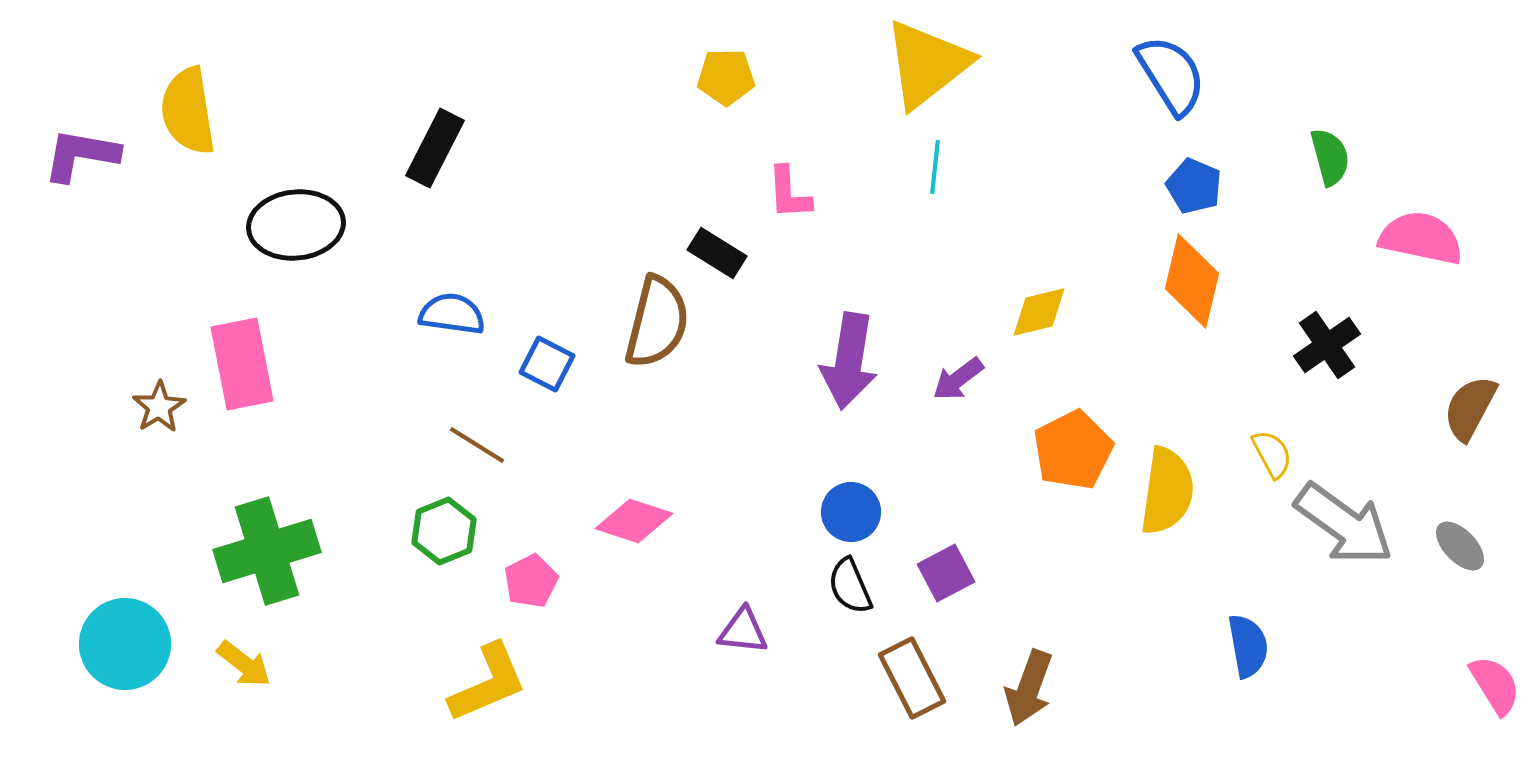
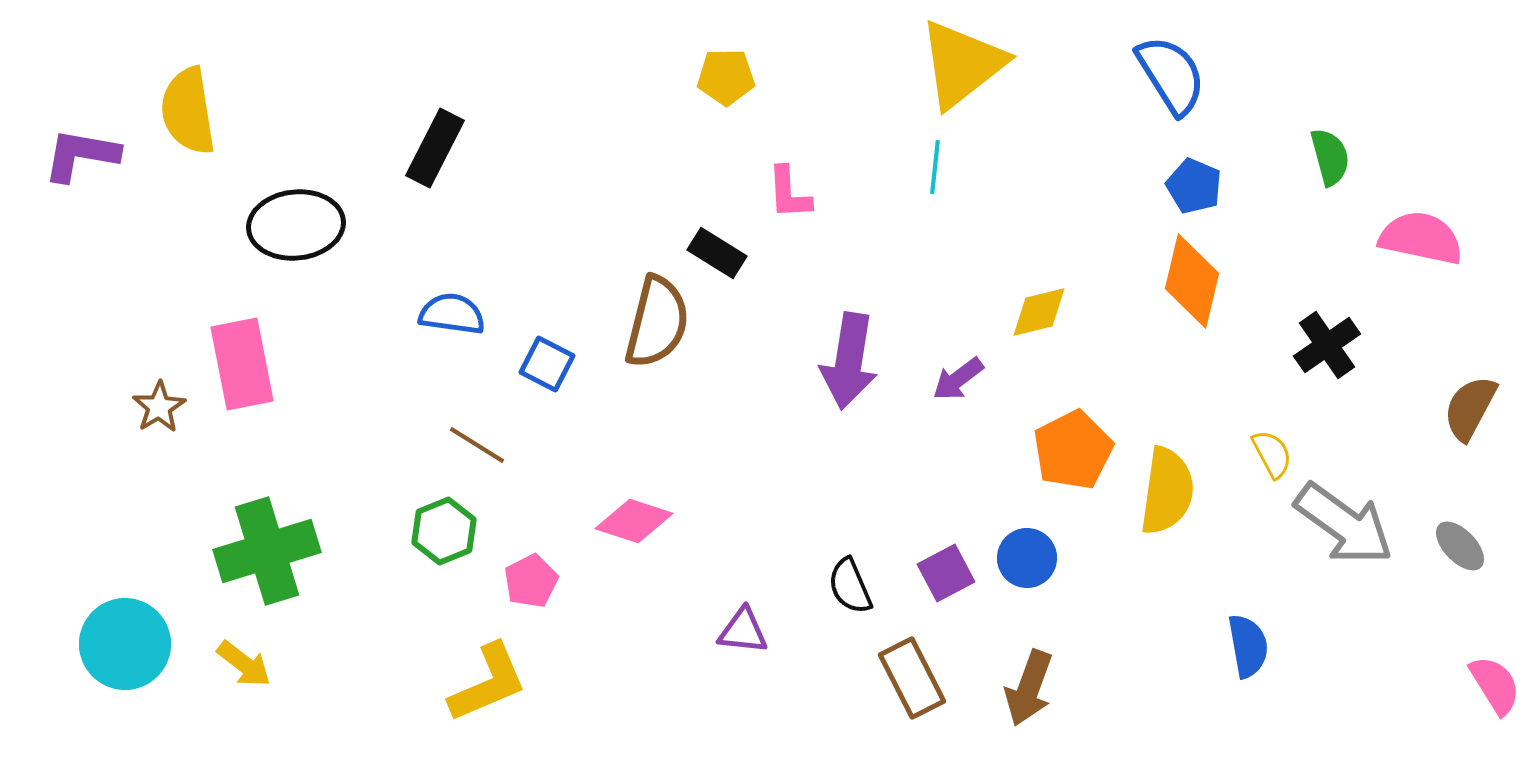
yellow triangle at (927, 64): moved 35 px right
blue circle at (851, 512): moved 176 px right, 46 px down
